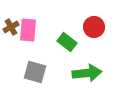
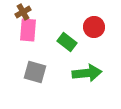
brown cross: moved 12 px right, 15 px up
